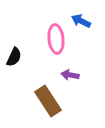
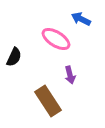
blue arrow: moved 2 px up
pink ellipse: rotated 52 degrees counterclockwise
purple arrow: rotated 114 degrees counterclockwise
